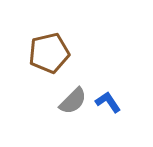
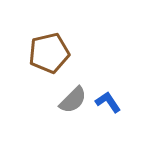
gray semicircle: moved 1 px up
